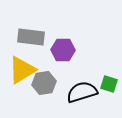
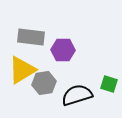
black semicircle: moved 5 px left, 3 px down
